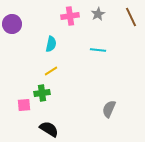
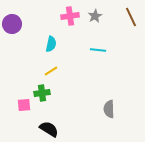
gray star: moved 3 px left, 2 px down
gray semicircle: rotated 24 degrees counterclockwise
